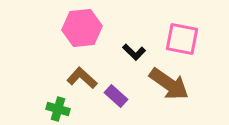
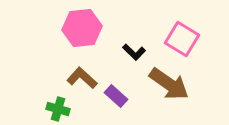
pink square: rotated 20 degrees clockwise
